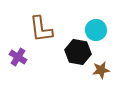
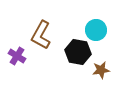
brown L-shape: moved 6 px down; rotated 36 degrees clockwise
purple cross: moved 1 px left, 1 px up
